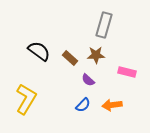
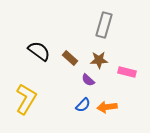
brown star: moved 3 px right, 5 px down
orange arrow: moved 5 px left, 2 px down
